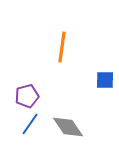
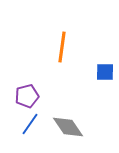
blue square: moved 8 px up
